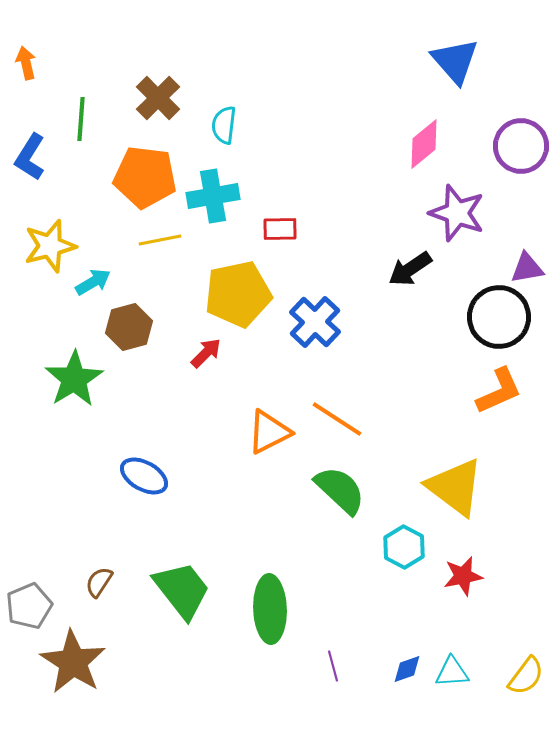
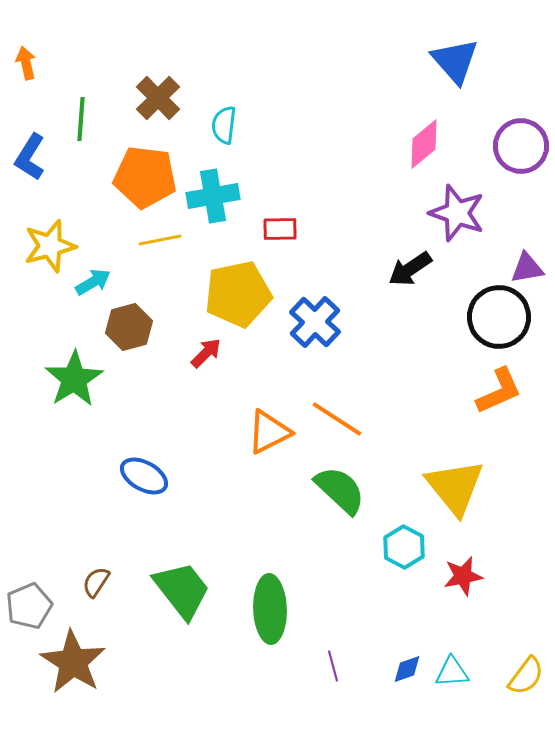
yellow triangle: rotated 14 degrees clockwise
brown semicircle: moved 3 px left
